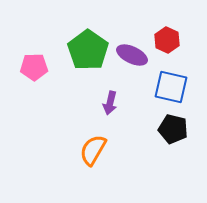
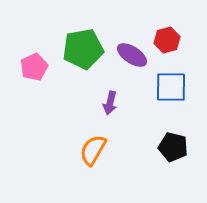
red hexagon: rotated 20 degrees clockwise
green pentagon: moved 5 px left, 1 px up; rotated 27 degrees clockwise
purple ellipse: rotated 8 degrees clockwise
pink pentagon: rotated 24 degrees counterclockwise
blue square: rotated 12 degrees counterclockwise
black pentagon: moved 18 px down
